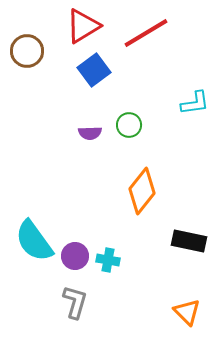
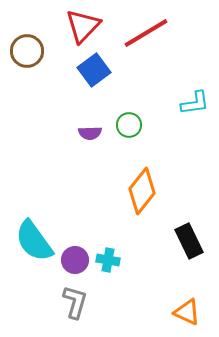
red triangle: rotated 15 degrees counterclockwise
black rectangle: rotated 52 degrees clockwise
purple circle: moved 4 px down
orange triangle: rotated 20 degrees counterclockwise
